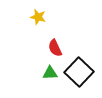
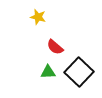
red semicircle: moved 1 px up; rotated 24 degrees counterclockwise
green triangle: moved 2 px left, 1 px up
